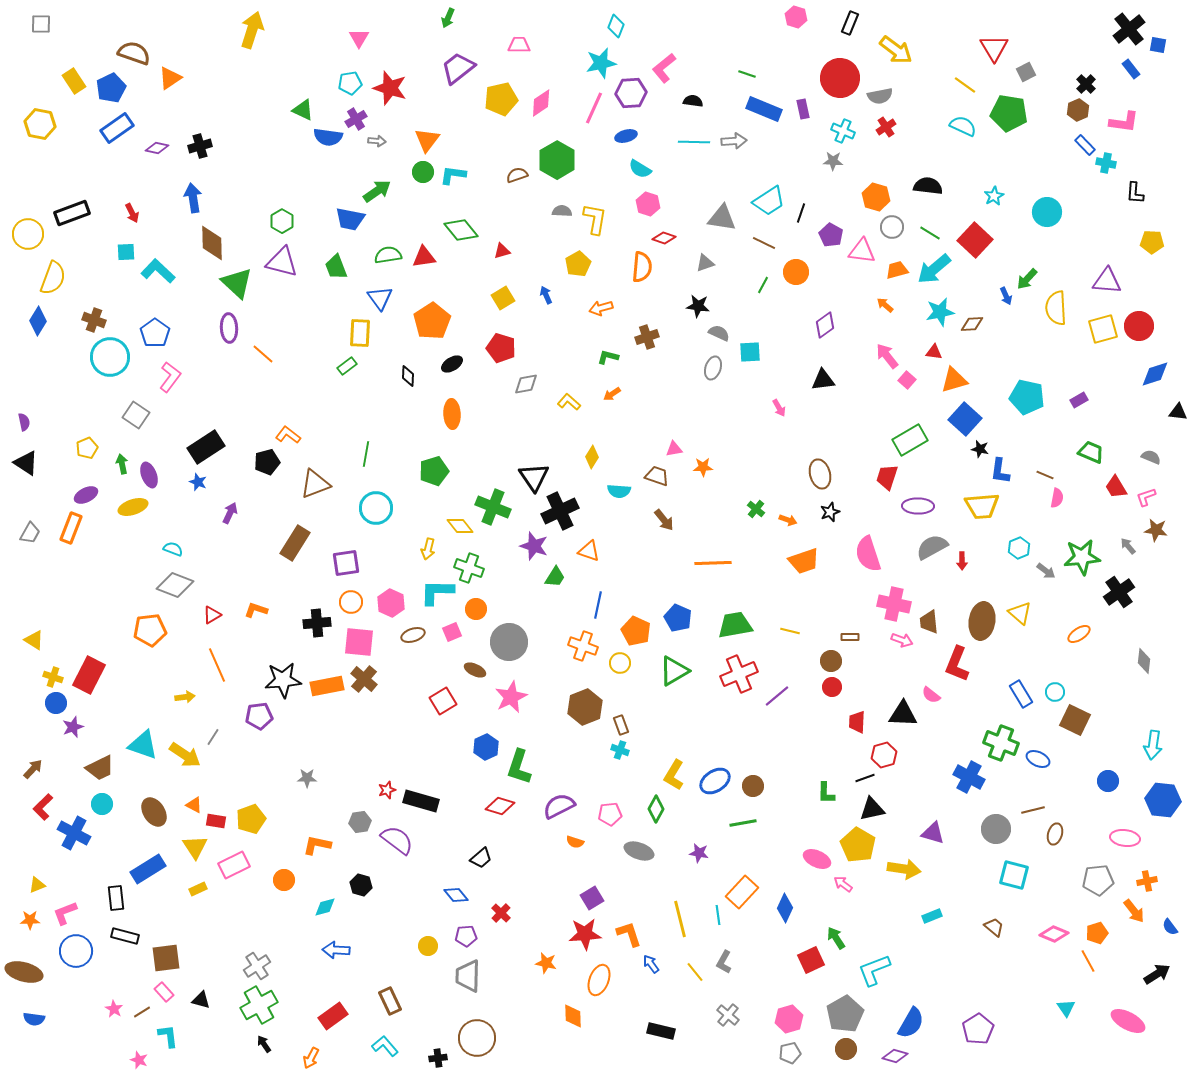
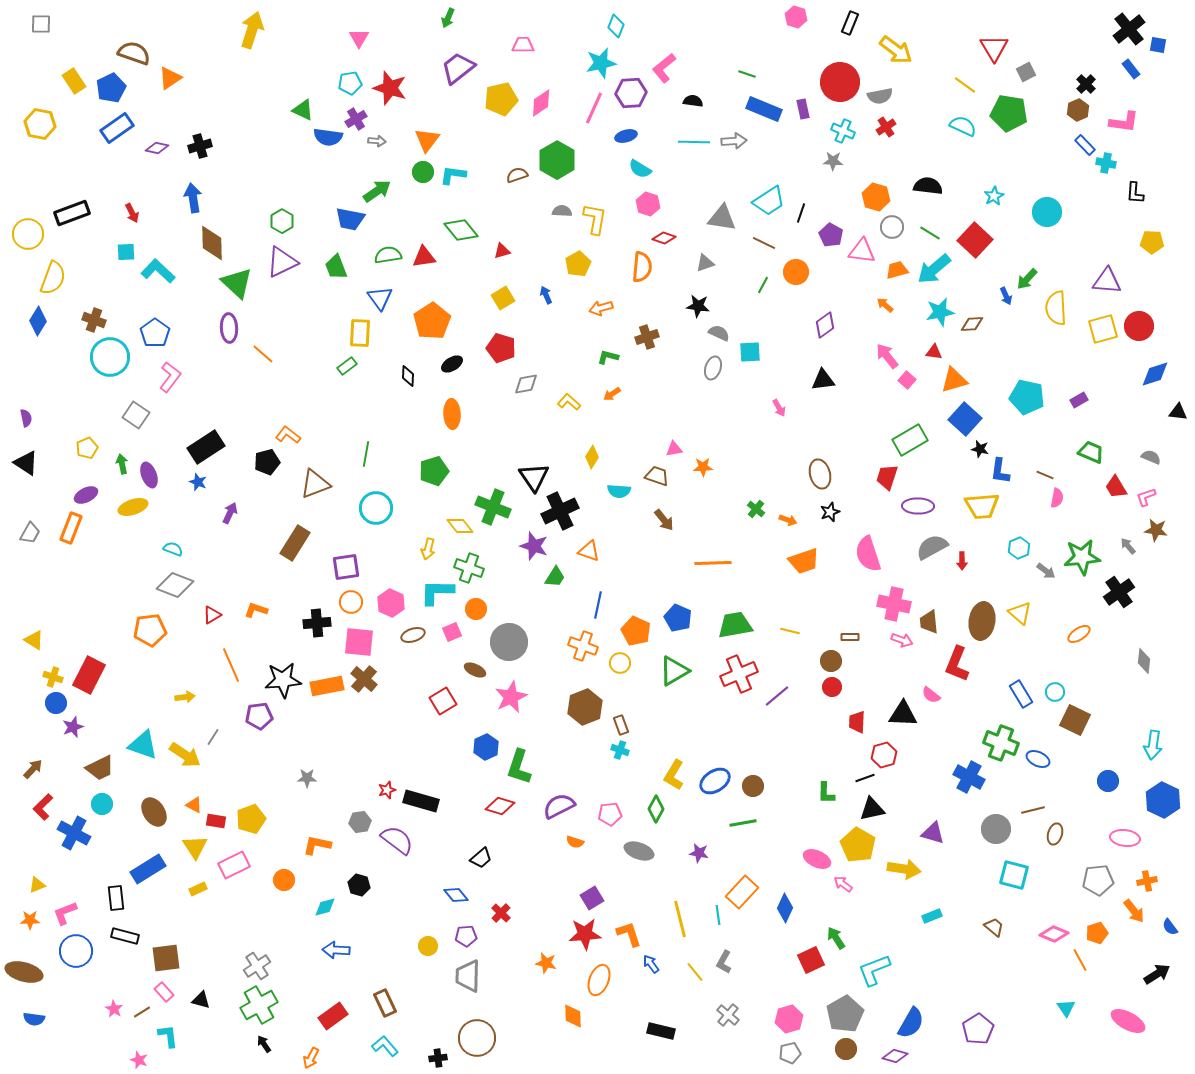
pink trapezoid at (519, 45): moved 4 px right
red circle at (840, 78): moved 4 px down
purple triangle at (282, 262): rotated 40 degrees counterclockwise
purple semicircle at (24, 422): moved 2 px right, 4 px up
purple square at (346, 563): moved 4 px down
orange line at (217, 665): moved 14 px right
blue hexagon at (1163, 800): rotated 20 degrees clockwise
black hexagon at (361, 885): moved 2 px left
orange line at (1088, 961): moved 8 px left, 1 px up
brown rectangle at (390, 1001): moved 5 px left, 2 px down
